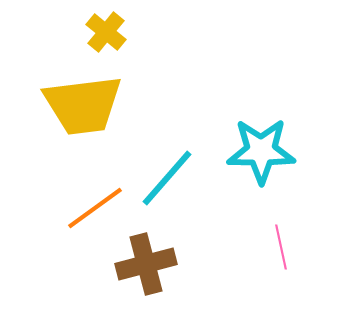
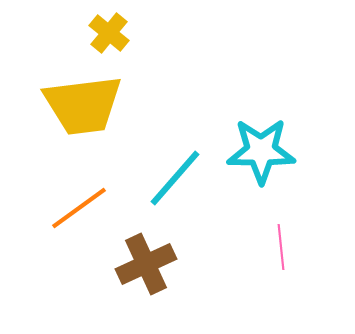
yellow cross: moved 3 px right, 1 px down
cyan line: moved 8 px right
orange line: moved 16 px left
pink line: rotated 6 degrees clockwise
brown cross: rotated 10 degrees counterclockwise
